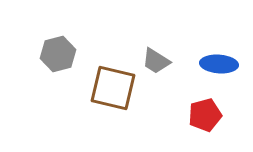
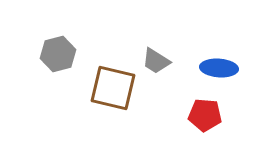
blue ellipse: moved 4 px down
red pentagon: rotated 20 degrees clockwise
